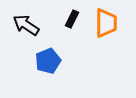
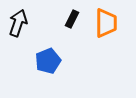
black arrow: moved 8 px left, 2 px up; rotated 76 degrees clockwise
